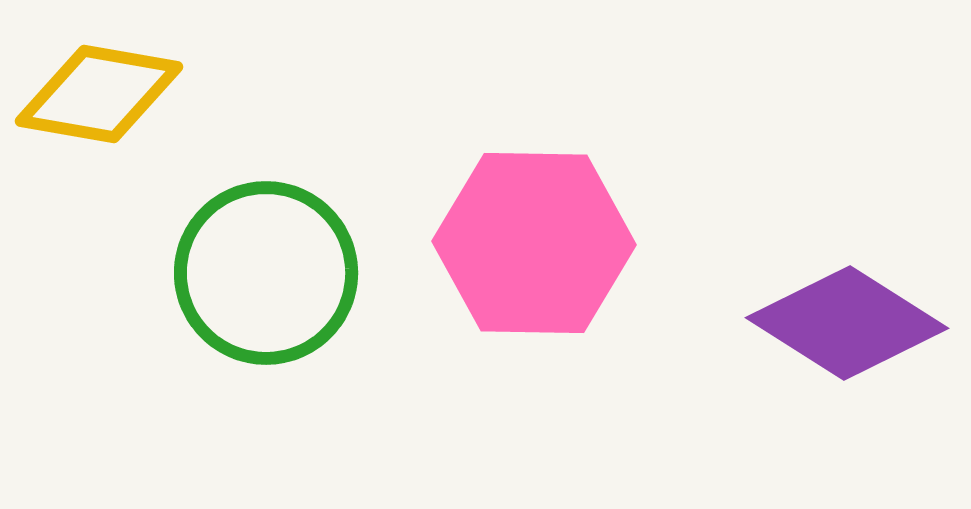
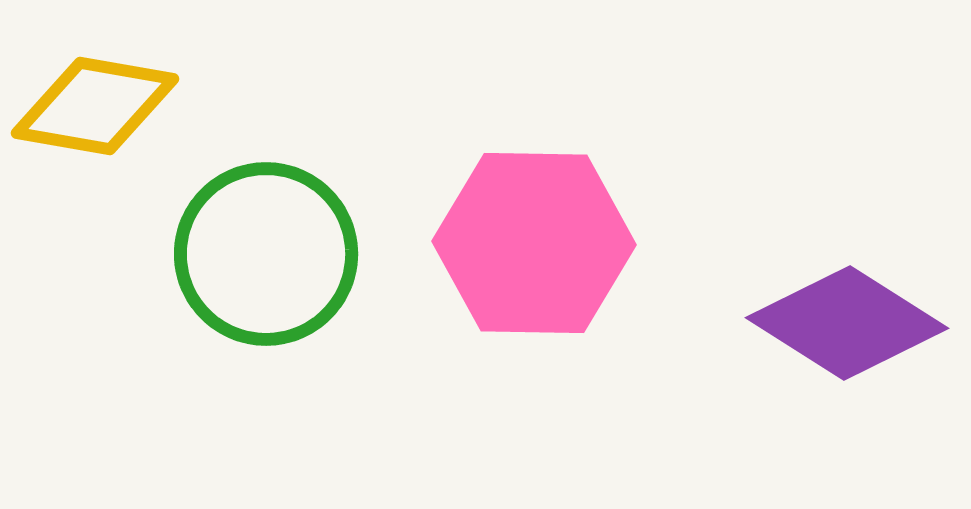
yellow diamond: moved 4 px left, 12 px down
green circle: moved 19 px up
